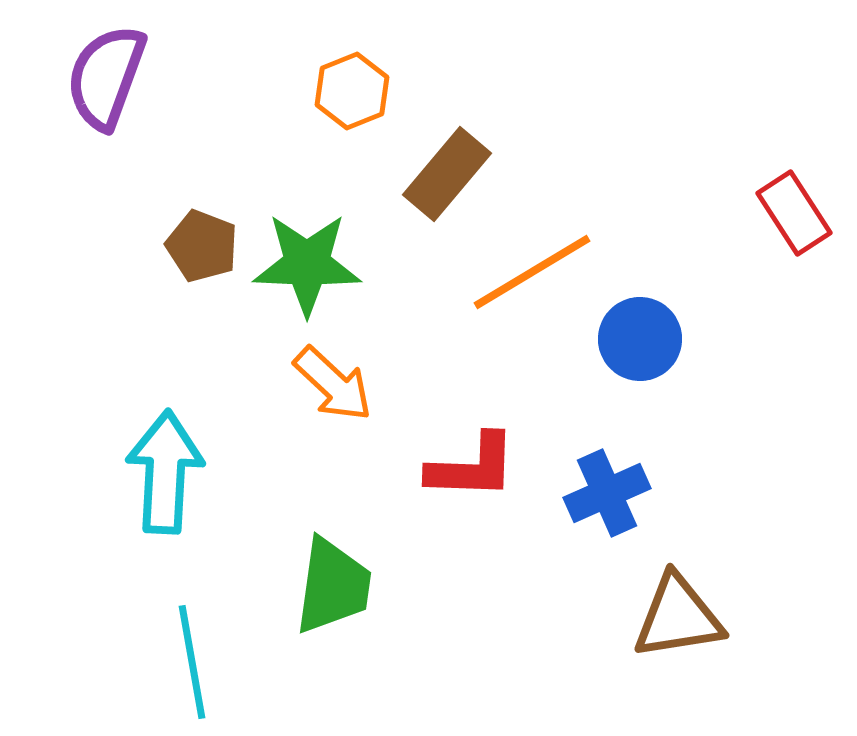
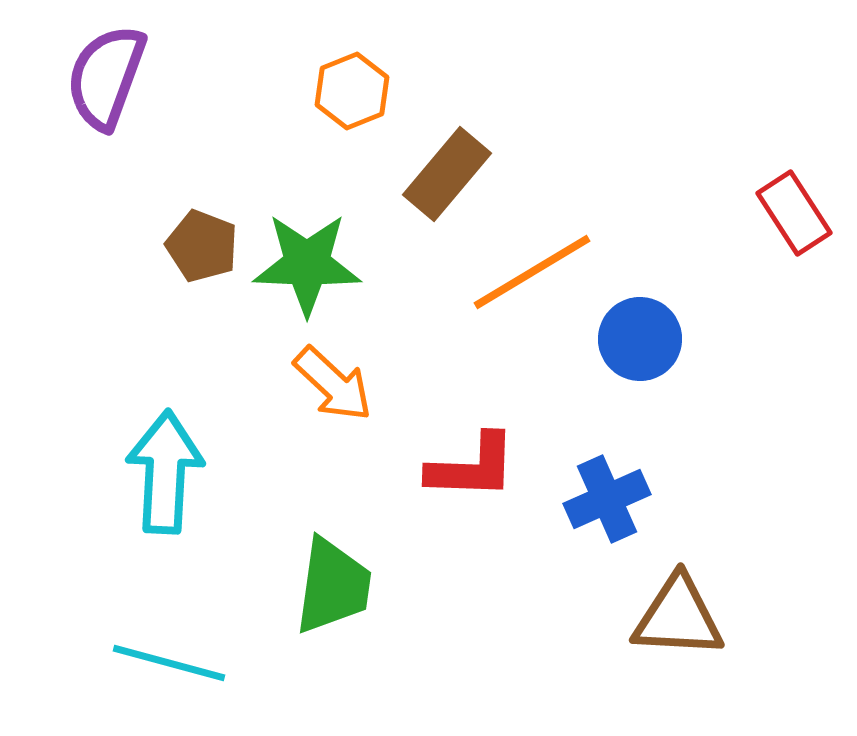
blue cross: moved 6 px down
brown triangle: rotated 12 degrees clockwise
cyan line: moved 23 px left, 1 px down; rotated 65 degrees counterclockwise
